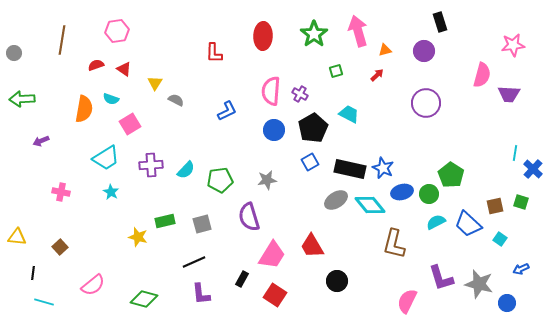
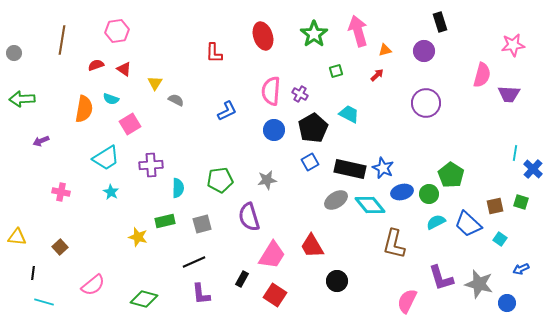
red ellipse at (263, 36): rotated 20 degrees counterclockwise
cyan semicircle at (186, 170): moved 8 px left, 18 px down; rotated 42 degrees counterclockwise
